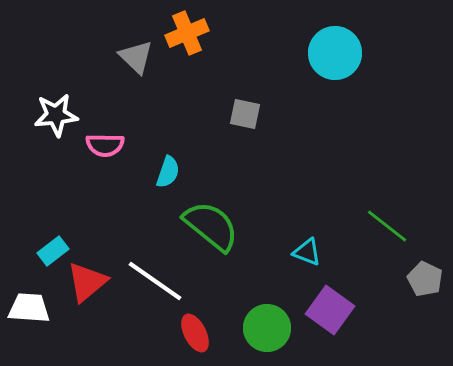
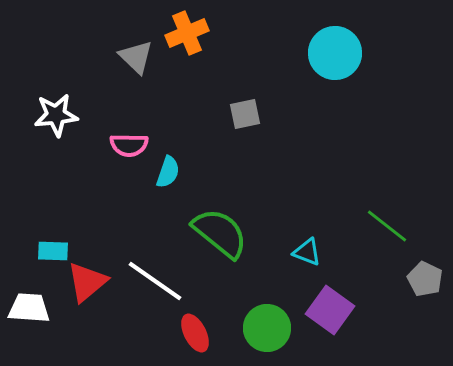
gray square: rotated 24 degrees counterclockwise
pink semicircle: moved 24 px right
green semicircle: moved 9 px right, 7 px down
cyan rectangle: rotated 40 degrees clockwise
